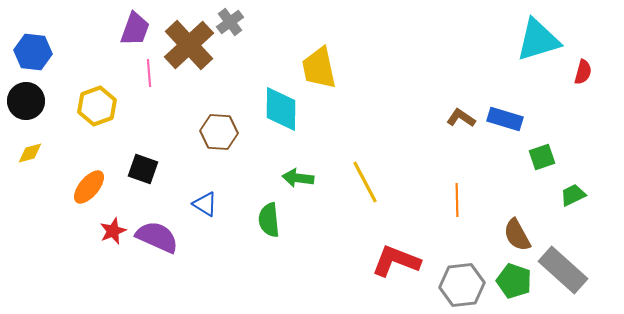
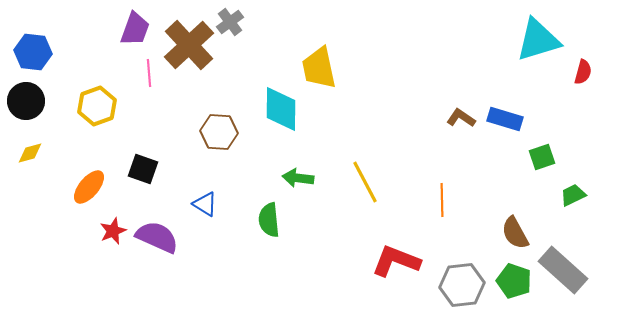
orange line: moved 15 px left
brown semicircle: moved 2 px left, 2 px up
